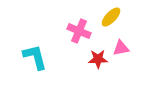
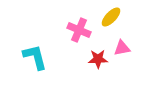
pink cross: moved 1 px up
pink triangle: moved 1 px right
